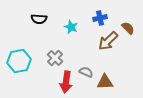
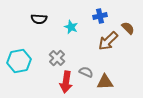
blue cross: moved 2 px up
gray cross: moved 2 px right
